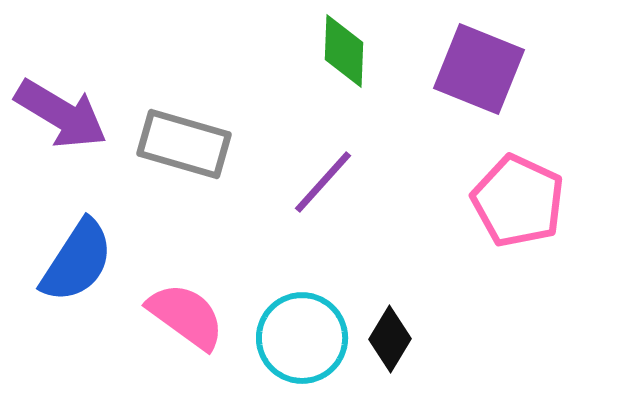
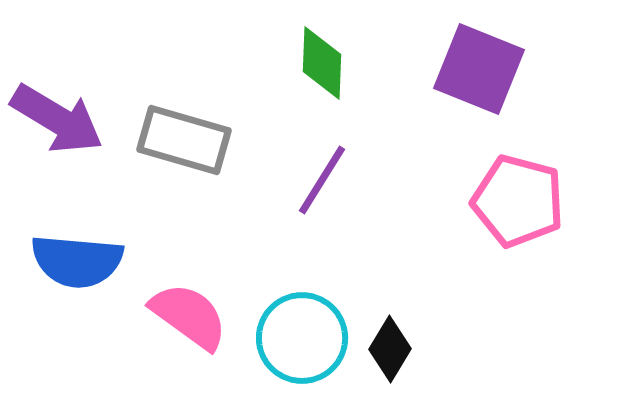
green diamond: moved 22 px left, 12 px down
purple arrow: moved 4 px left, 5 px down
gray rectangle: moved 4 px up
purple line: moved 1 px left, 2 px up; rotated 10 degrees counterclockwise
pink pentagon: rotated 10 degrees counterclockwise
blue semicircle: rotated 62 degrees clockwise
pink semicircle: moved 3 px right
black diamond: moved 10 px down
